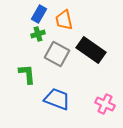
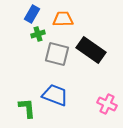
blue rectangle: moved 7 px left
orange trapezoid: moved 1 px left, 1 px up; rotated 100 degrees clockwise
gray square: rotated 15 degrees counterclockwise
green L-shape: moved 34 px down
blue trapezoid: moved 2 px left, 4 px up
pink cross: moved 2 px right
